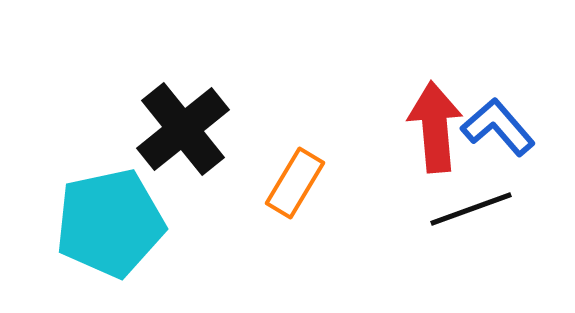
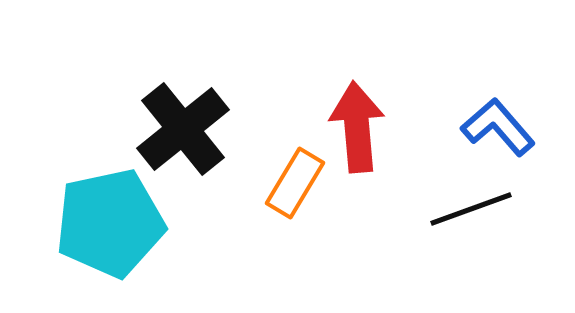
red arrow: moved 78 px left
